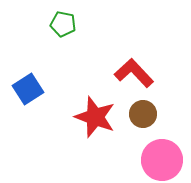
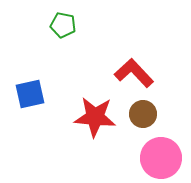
green pentagon: moved 1 px down
blue square: moved 2 px right, 5 px down; rotated 20 degrees clockwise
red star: rotated 15 degrees counterclockwise
pink circle: moved 1 px left, 2 px up
